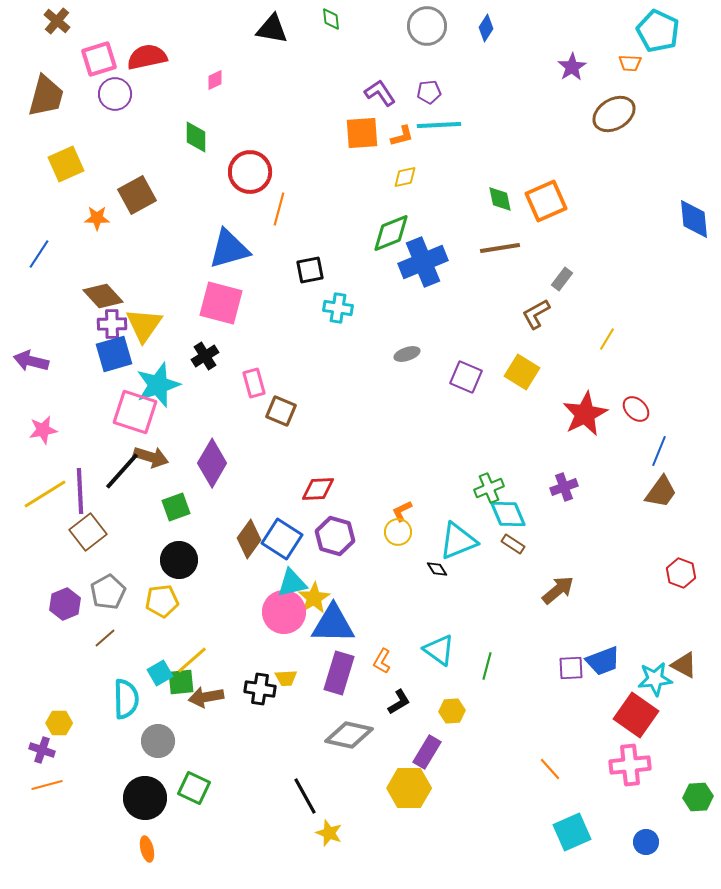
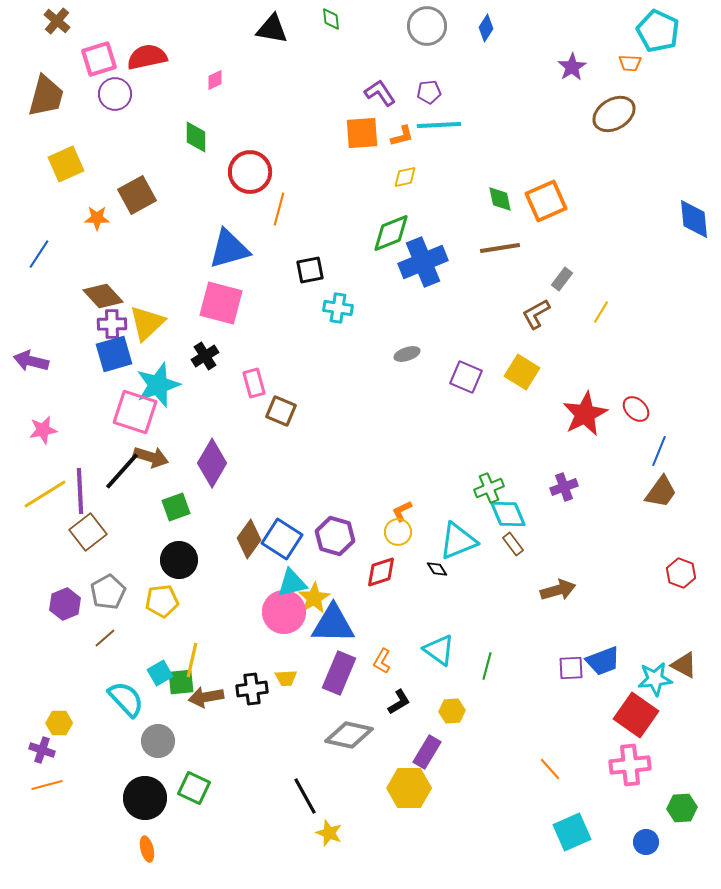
yellow triangle at (144, 325): moved 3 px right, 2 px up; rotated 12 degrees clockwise
yellow line at (607, 339): moved 6 px left, 27 px up
red diamond at (318, 489): moved 63 px right, 83 px down; rotated 16 degrees counterclockwise
brown rectangle at (513, 544): rotated 20 degrees clockwise
brown arrow at (558, 590): rotated 24 degrees clockwise
yellow line at (192, 660): rotated 36 degrees counterclockwise
purple rectangle at (339, 673): rotated 6 degrees clockwise
black cross at (260, 689): moved 8 px left; rotated 16 degrees counterclockwise
cyan semicircle at (126, 699): rotated 42 degrees counterclockwise
green hexagon at (698, 797): moved 16 px left, 11 px down
